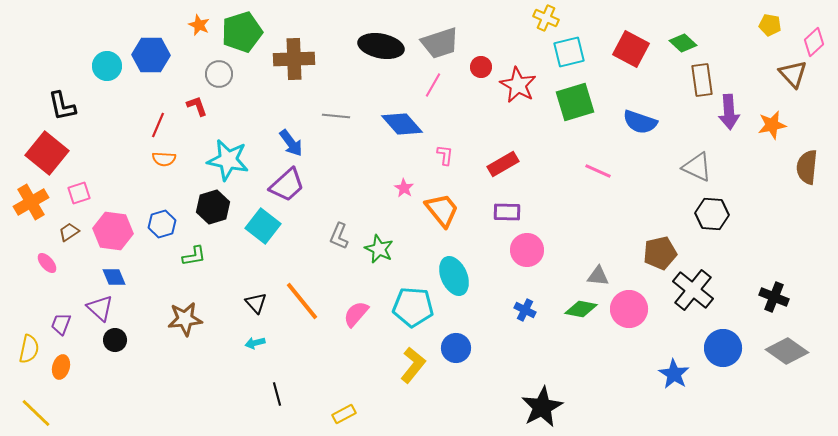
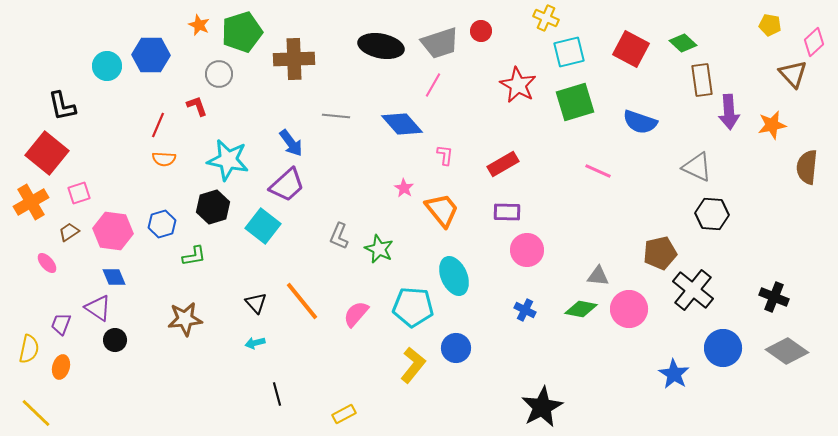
red circle at (481, 67): moved 36 px up
purple triangle at (100, 308): moved 2 px left; rotated 8 degrees counterclockwise
